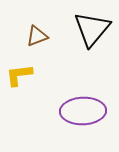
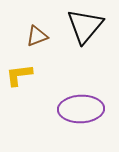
black triangle: moved 7 px left, 3 px up
purple ellipse: moved 2 px left, 2 px up
